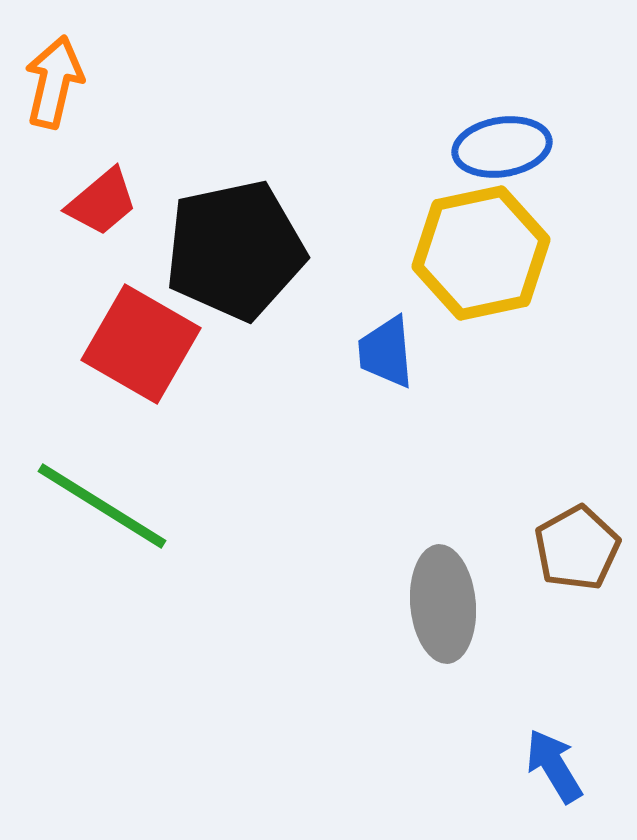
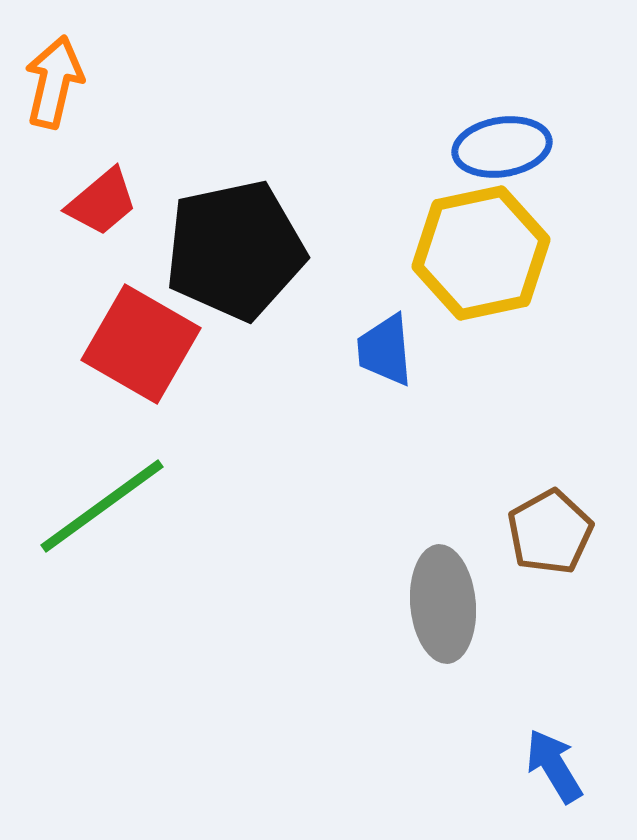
blue trapezoid: moved 1 px left, 2 px up
green line: rotated 68 degrees counterclockwise
brown pentagon: moved 27 px left, 16 px up
